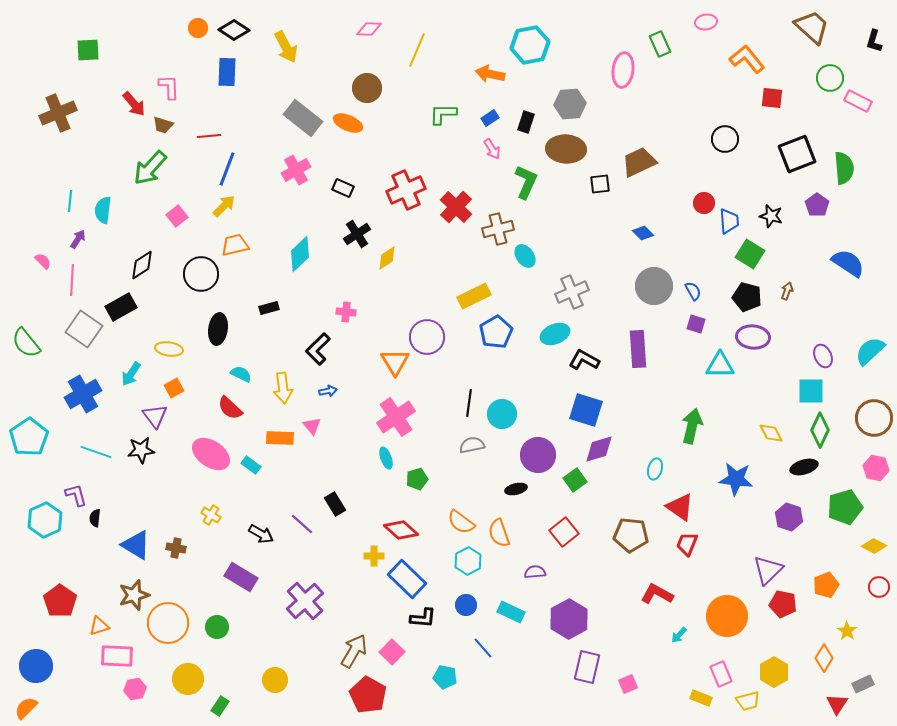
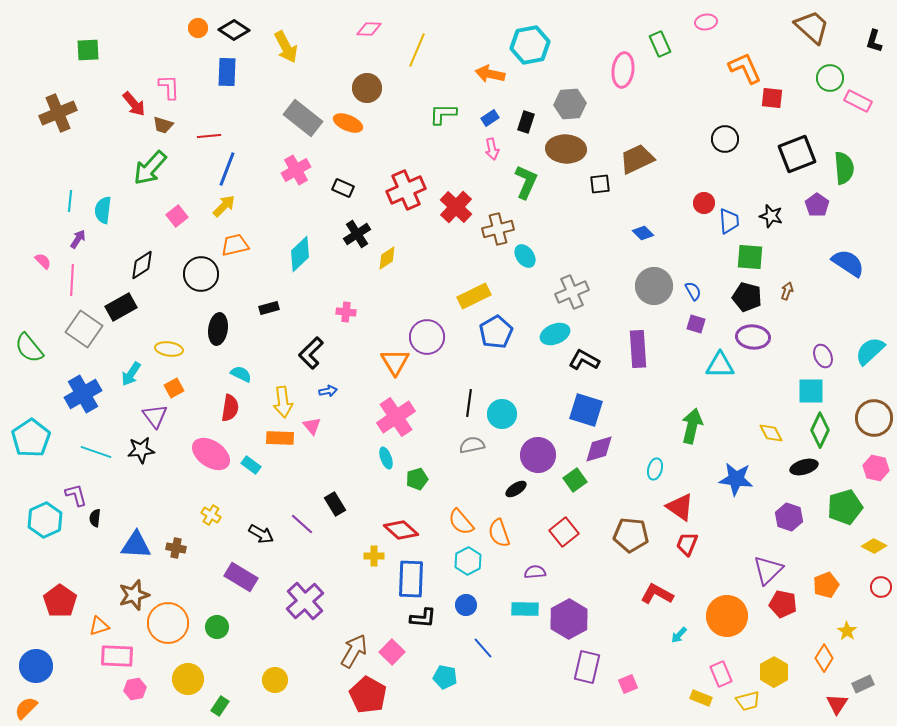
orange L-shape at (747, 59): moved 2 px left, 9 px down; rotated 15 degrees clockwise
pink arrow at (492, 149): rotated 20 degrees clockwise
brown trapezoid at (639, 162): moved 2 px left, 3 px up
green square at (750, 254): moved 3 px down; rotated 28 degrees counterclockwise
green semicircle at (26, 343): moved 3 px right, 5 px down
black L-shape at (318, 349): moved 7 px left, 4 px down
yellow arrow at (283, 388): moved 14 px down
red semicircle at (230, 408): rotated 124 degrees counterclockwise
cyan pentagon at (29, 437): moved 2 px right, 1 px down
black ellipse at (516, 489): rotated 20 degrees counterclockwise
orange semicircle at (461, 522): rotated 12 degrees clockwise
blue triangle at (136, 545): rotated 28 degrees counterclockwise
blue rectangle at (407, 579): moved 4 px right; rotated 48 degrees clockwise
red circle at (879, 587): moved 2 px right
cyan rectangle at (511, 612): moved 14 px right, 3 px up; rotated 24 degrees counterclockwise
